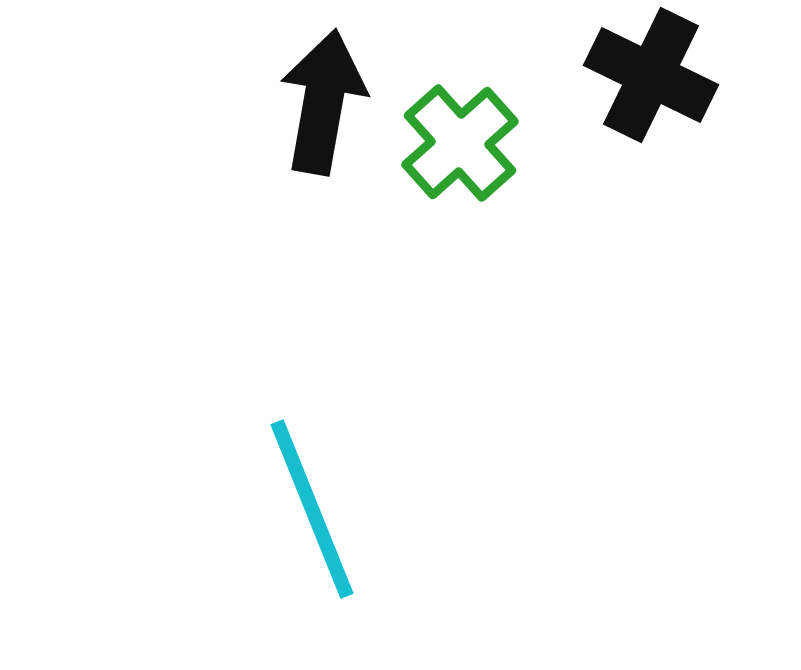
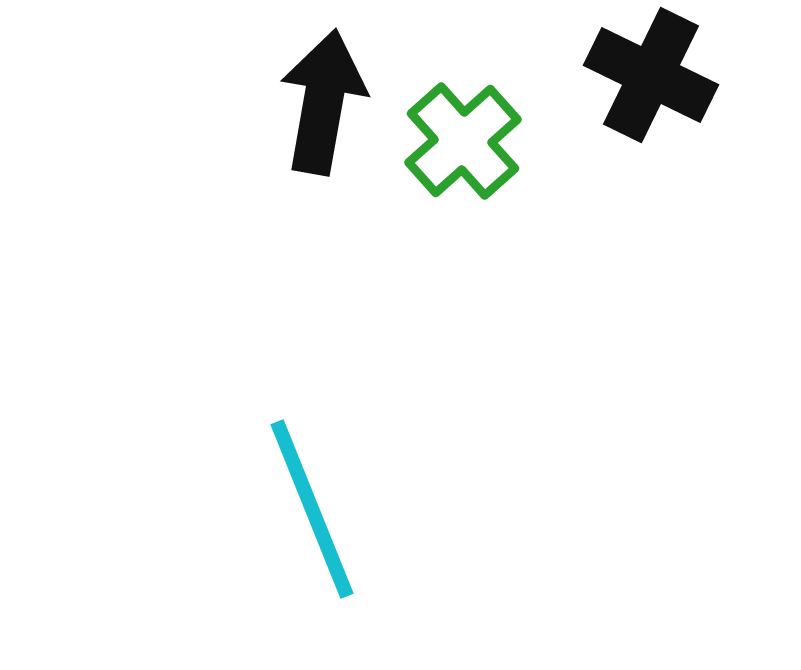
green cross: moved 3 px right, 2 px up
